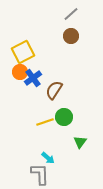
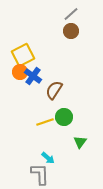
brown circle: moved 5 px up
yellow square: moved 3 px down
blue cross: moved 2 px up; rotated 18 degrees counterclockwise
